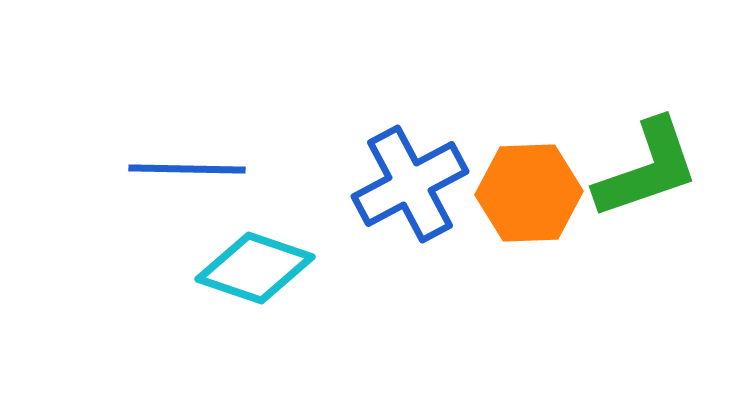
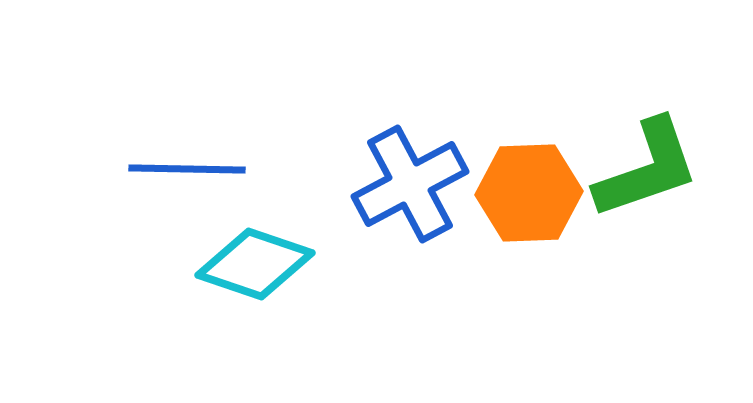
cyan diamond: moved 4 px up
